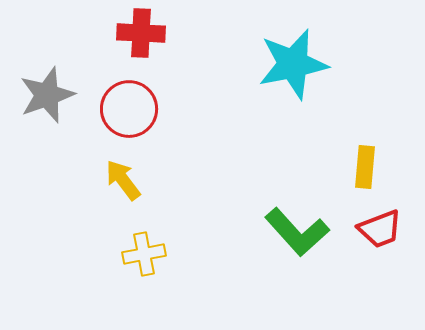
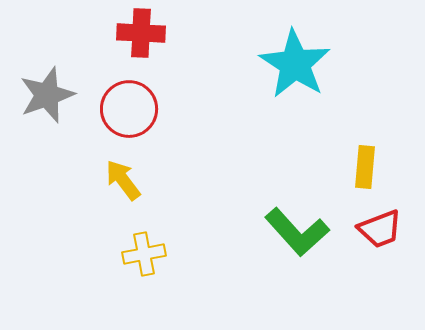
cyan star: moved 2 px right; rotated 28 degrees counterclockwise
